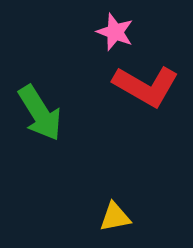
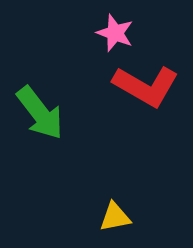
pink star: moved 1 px down
green arrow: rotated 6 degrees counterclockwise
